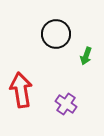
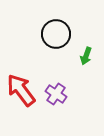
red arrow: rotated 28 degrees counterclockwise
purple cross: moved 10 px left, 10 px up
